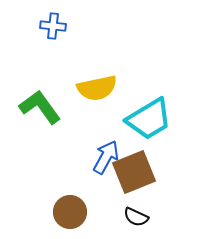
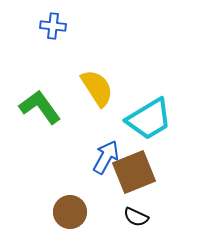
yellow semicircle: rotated 111 degrees counterclockwise
